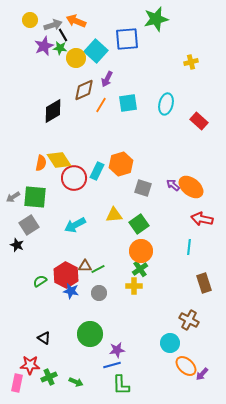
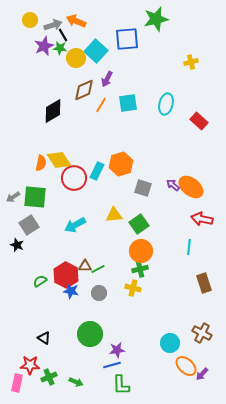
green cross at (140, 269): rotated 21 degrees clockwise
yellow cross at (134, 286): moved 1 px left, 2 px down; rotated 14 degrees clockwise
brown cross at (189, 320): moved 13 px right, 13 px down
